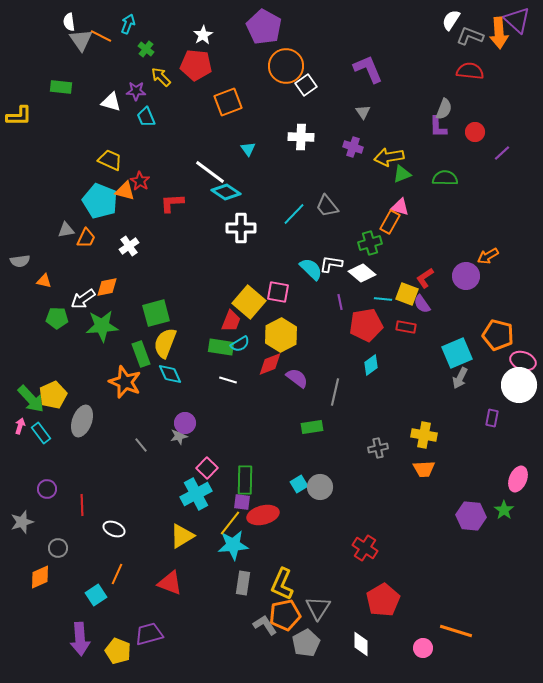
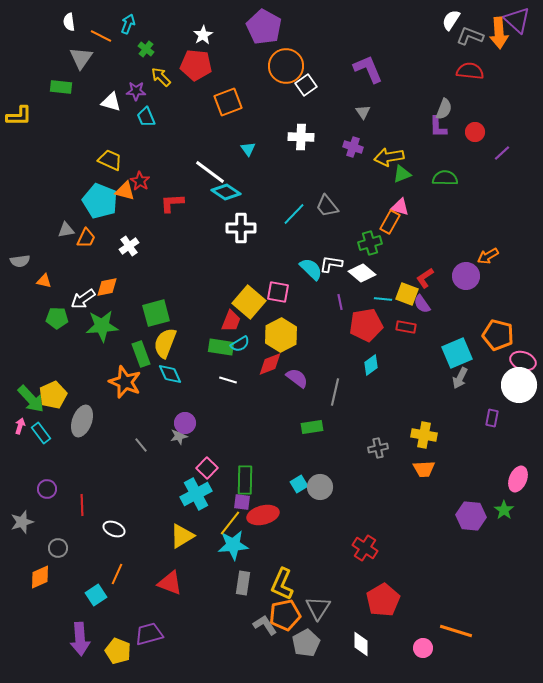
gray triangle at (81, 40): moved 18 px down; rotated 10 degrees clockwise
